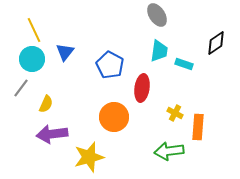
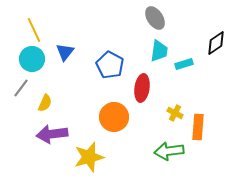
gray ellipse: moved 2 px left, 3 px down
cyan rectangle: rotated 36 degrees counterclockwise
yellow semicircle: moved 1 px left, 1 px up
